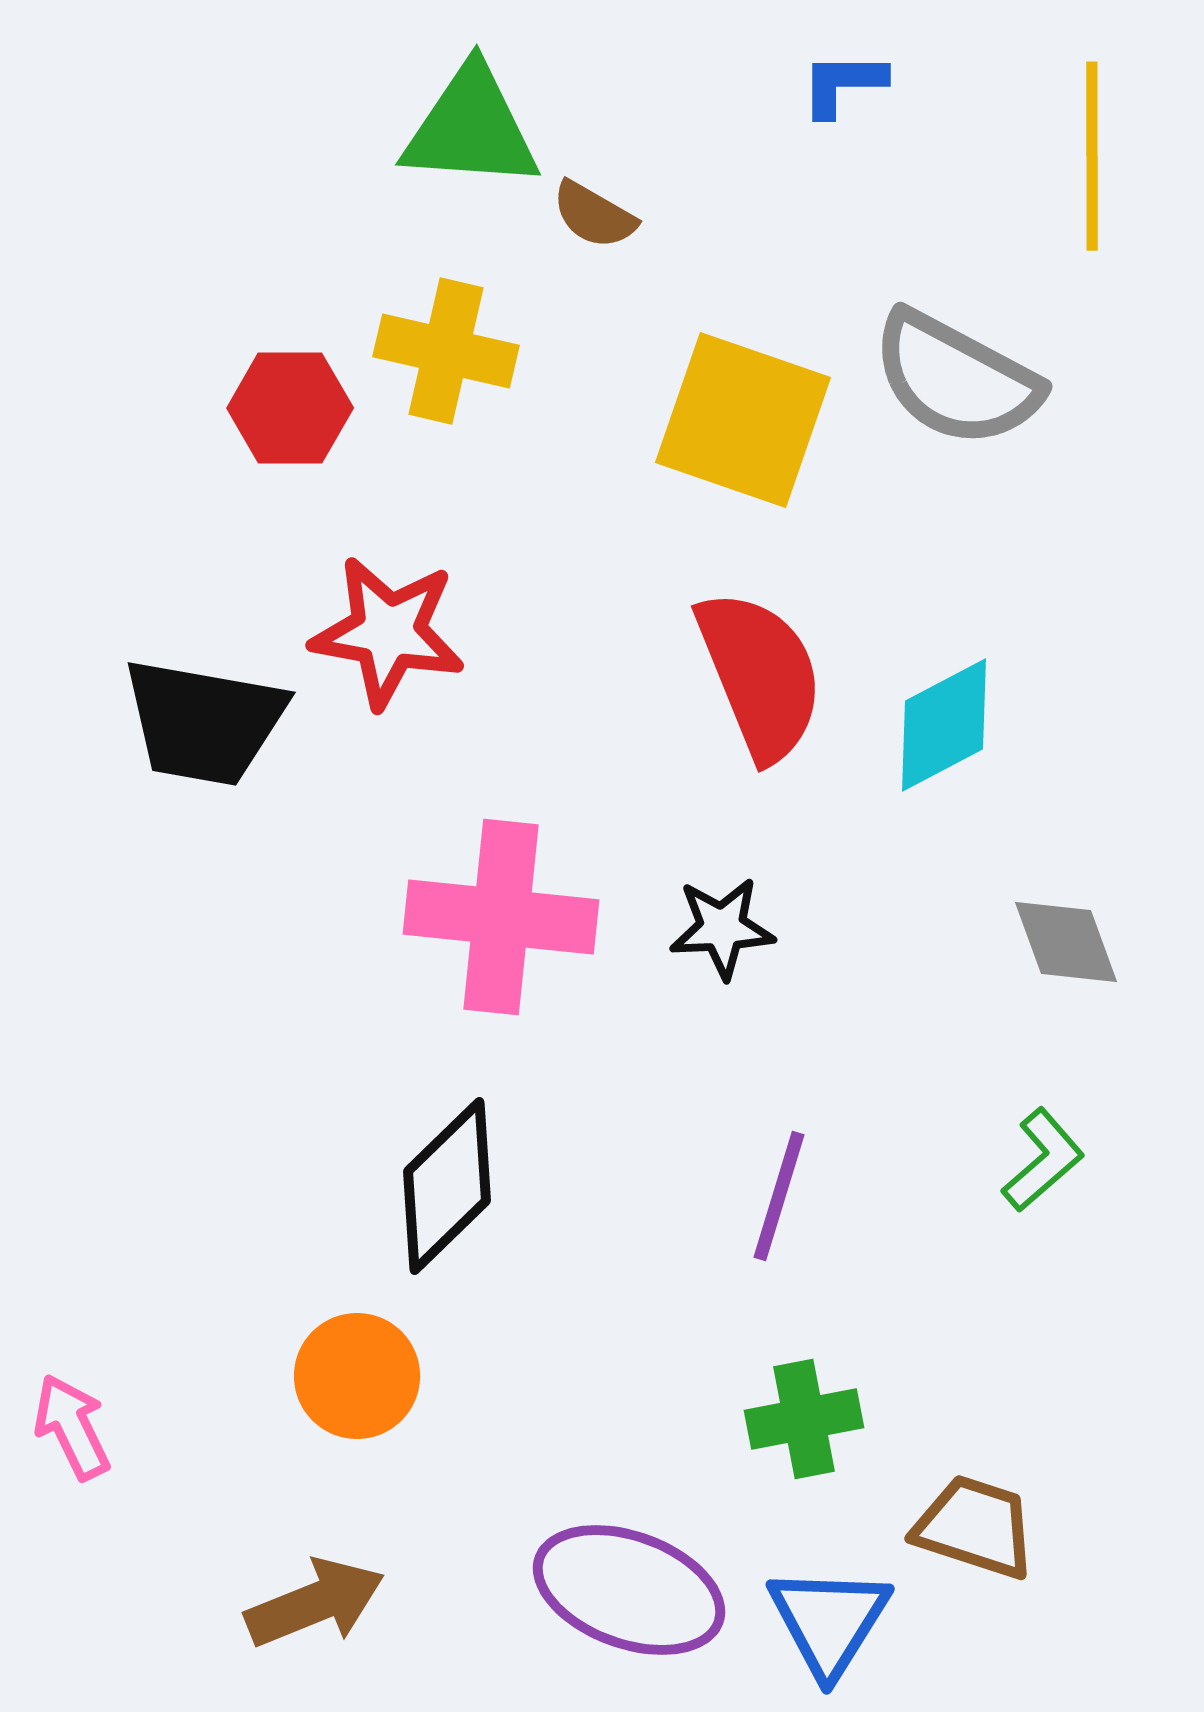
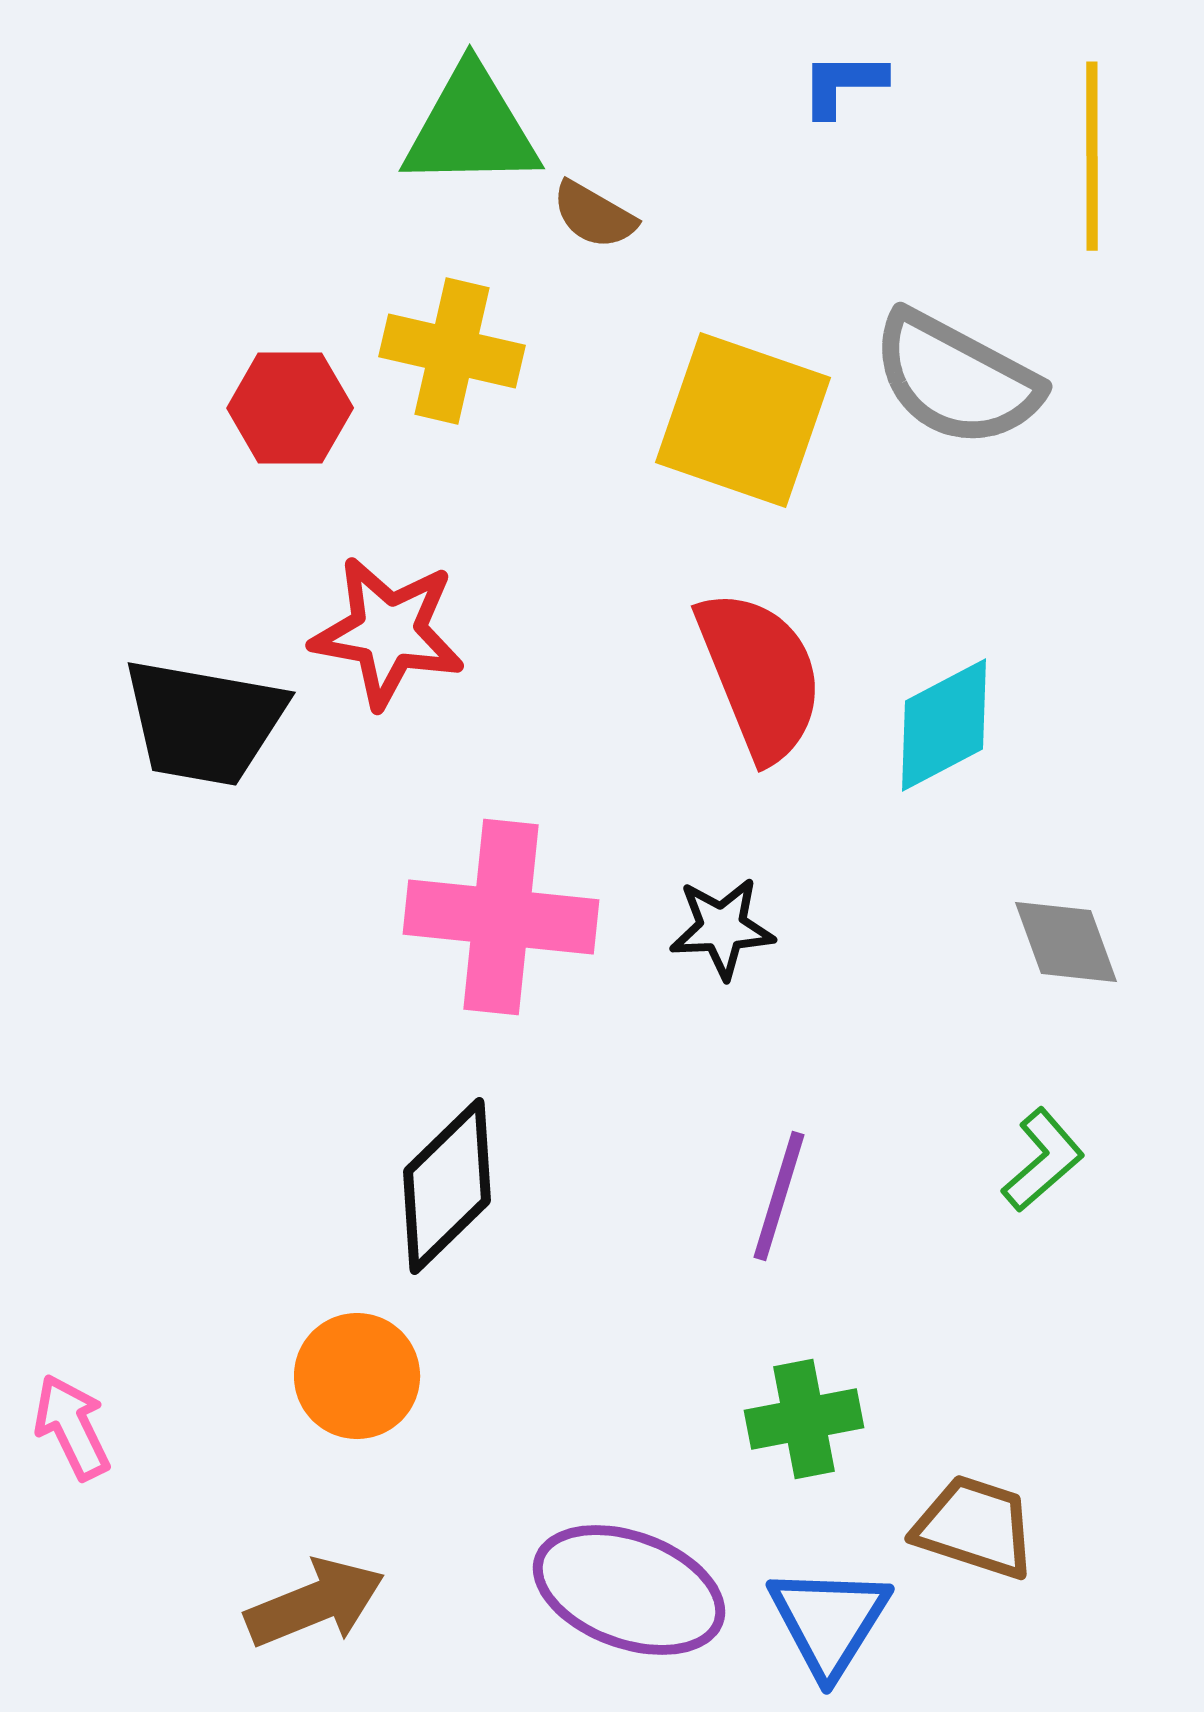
green triangle: rotated 5 degrees counterclockwise
yellow cross: moved 6 px right
